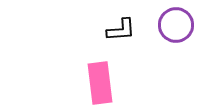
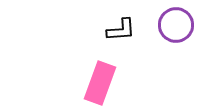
pink rectangle: rotated 27 degrees clockwise
